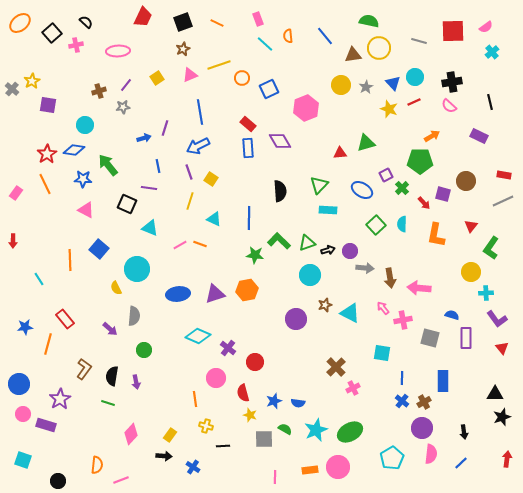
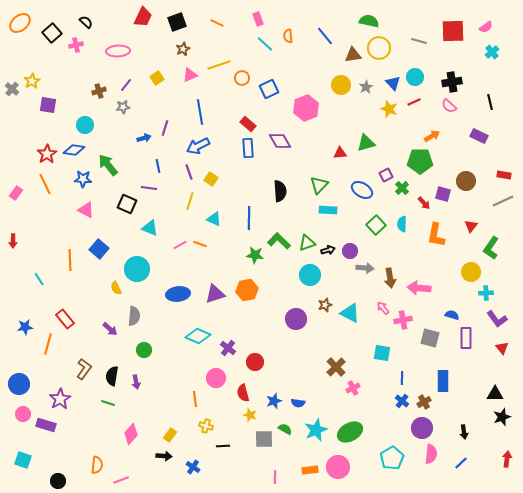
black square at (183, 22): moved 6 px left
